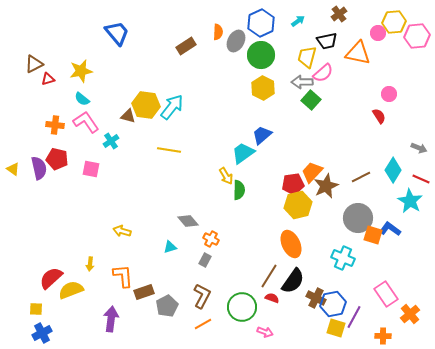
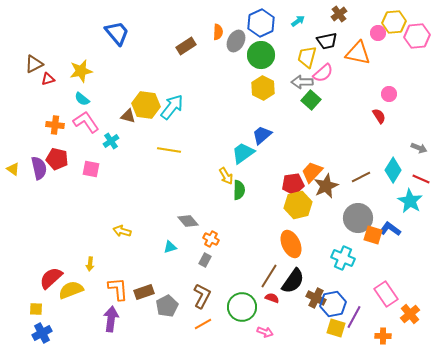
orange L-shape at (123, 276): moved 5 px left, 13 px down
